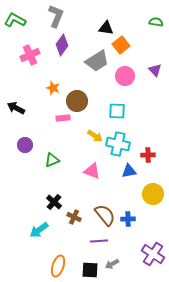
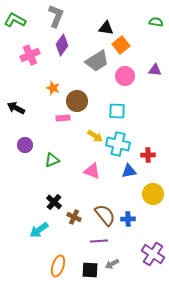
purple triangle: rotated 40 degrees counterclockwise
